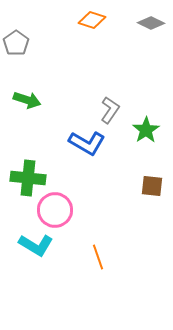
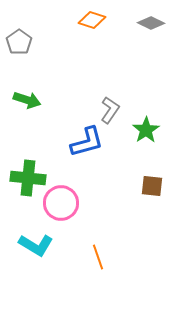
gray pentagon: moved 3 px right, 1 px up
blue L-shape: moved 1 px up; rotated 45 degrees counterclockwise
pink circle: moved 6 px right, 7 px up
